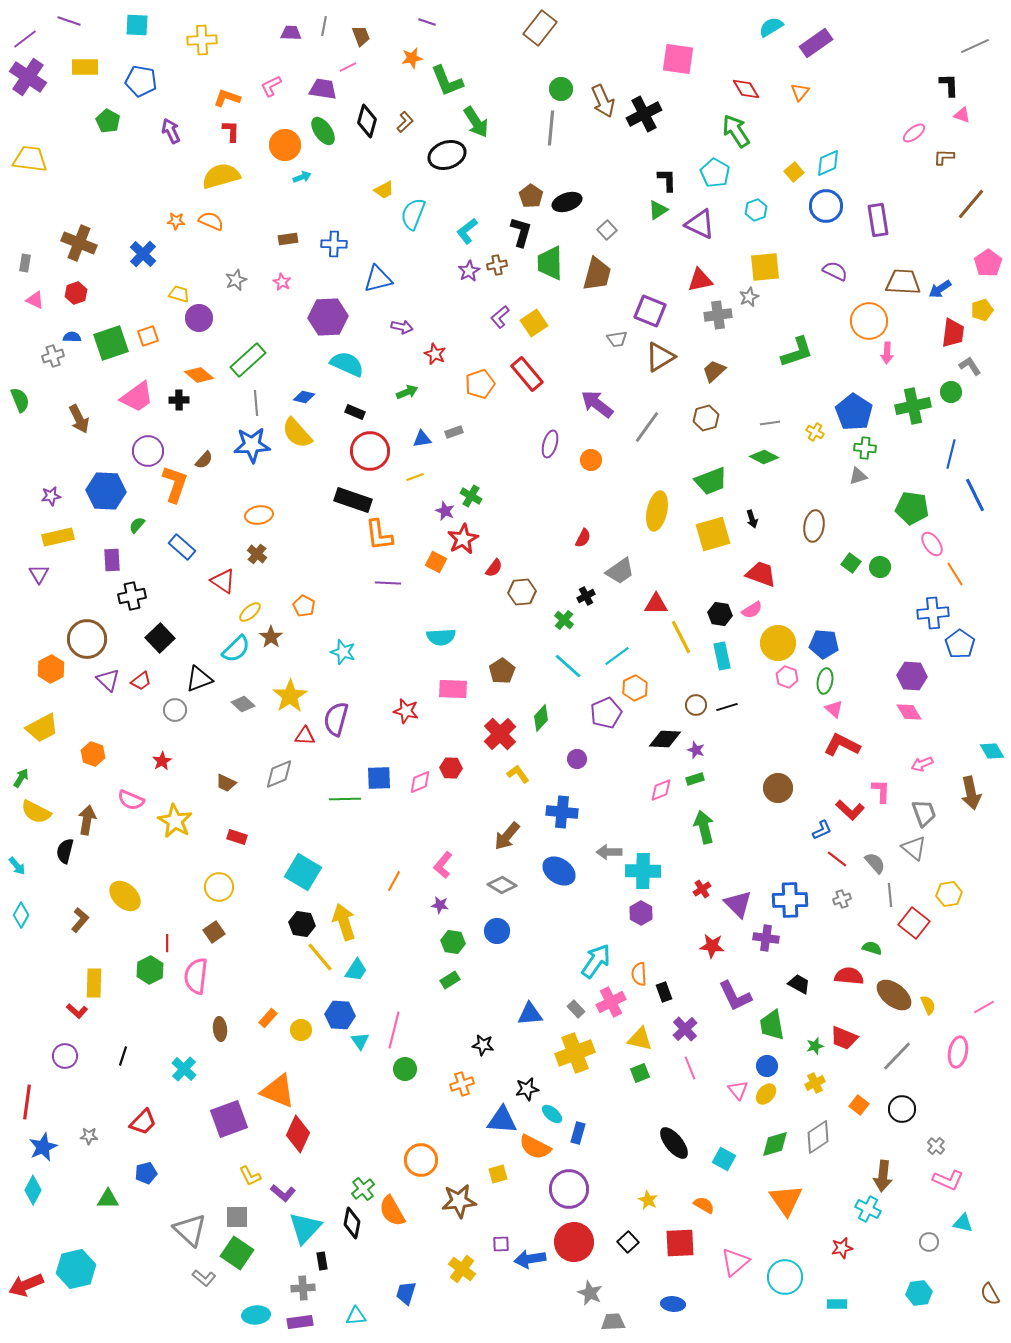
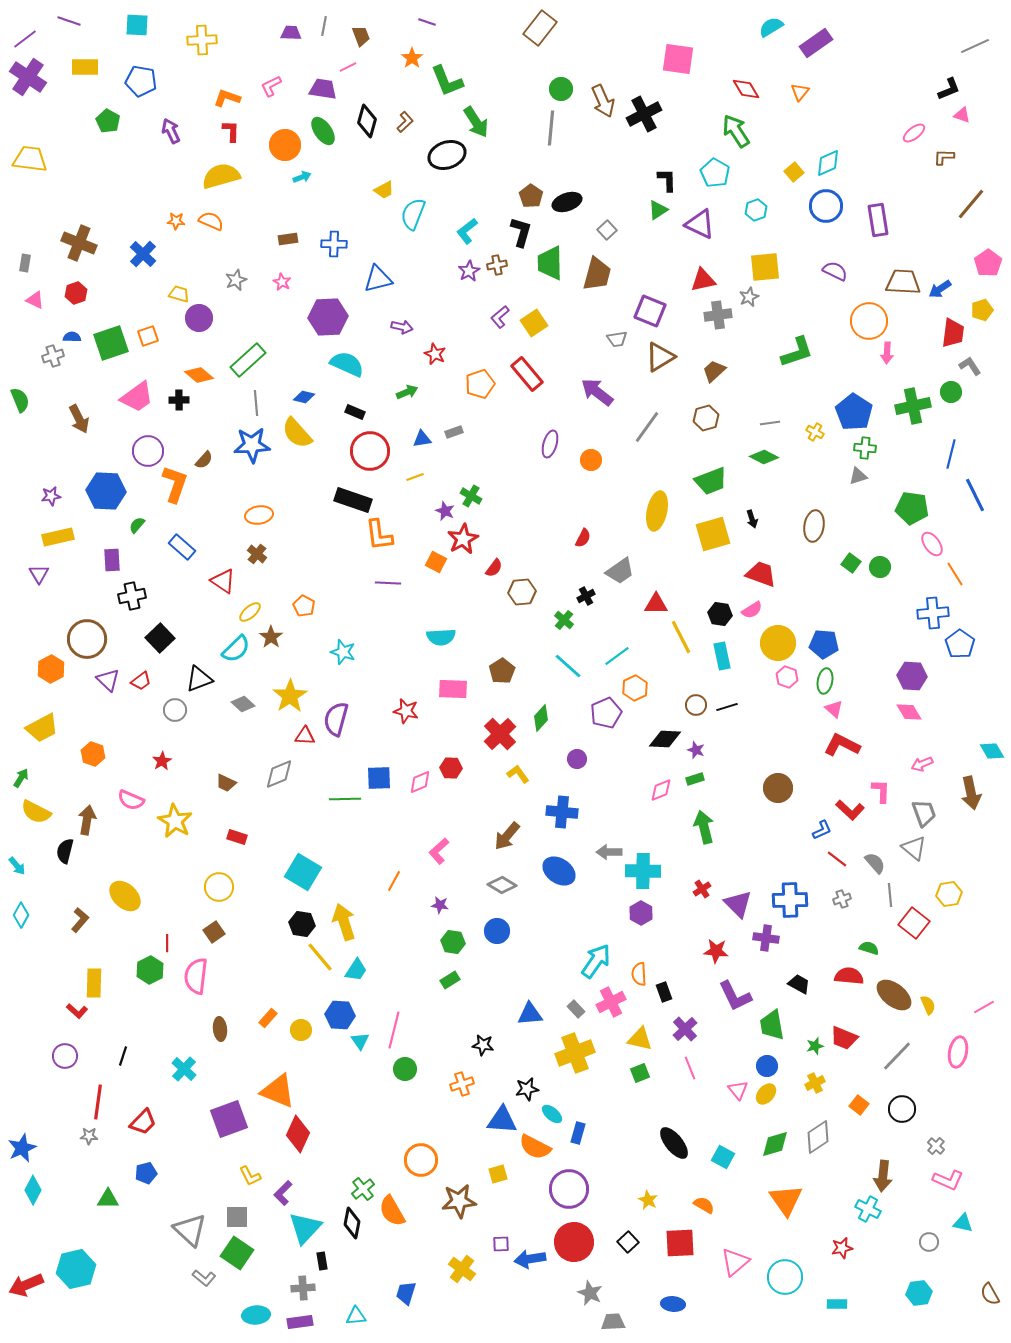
orange star at (412, 58): rotated 25 degrees counterclockwise
black L-shape at (949, 85): moved 4 px down; rotated 70 degrees clockwise
red triangle at (700, 280): moved 3 px right
purple arrow at (597, 404): moved 12 px up
pink L-shape at (443, 865): moved 4 px left, 14 px up; rotated 8 degrees clockwise
red star at (712, 946): moved 4 px right, 5 px down
green semicircle at (872, 948): moved 3 px left
red line at (27, 1102): moved 71 px right
blue star at (43, 1147): moved 21 px left, 1 px down
cyan square at (724, 1159): moved 1 px left, 2 px up
purple L-shape at (283, 1193): rotated 95 degrees clockwise
